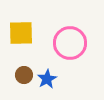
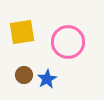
yellow square: moved 1 px right, 1 px up; rotated 8 degrees counterclockwise
pink circle: moved 2 px left, 1 px up
